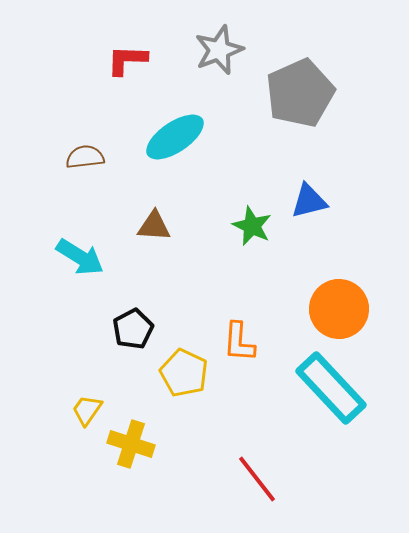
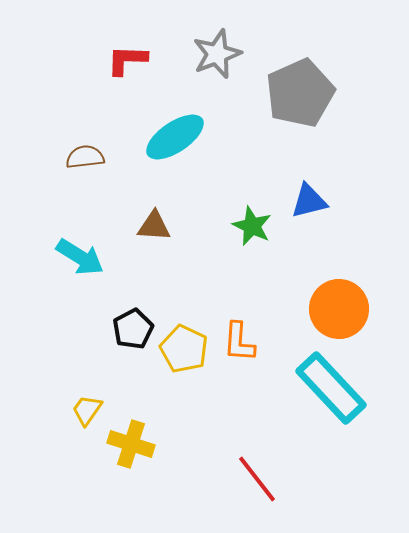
gray star: moved 2 px left, 4 px down
yellow pentagon: moved 24 px up
